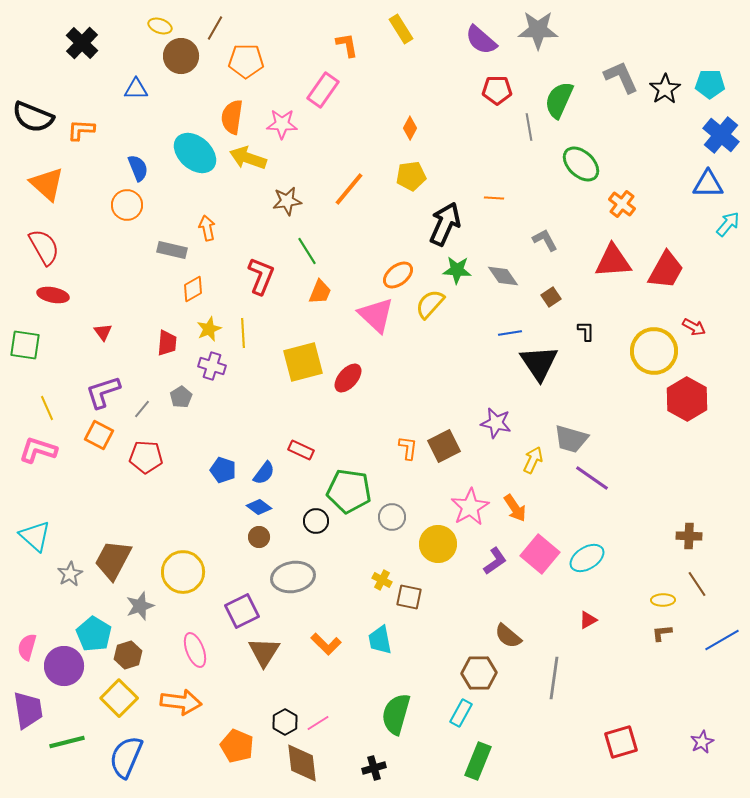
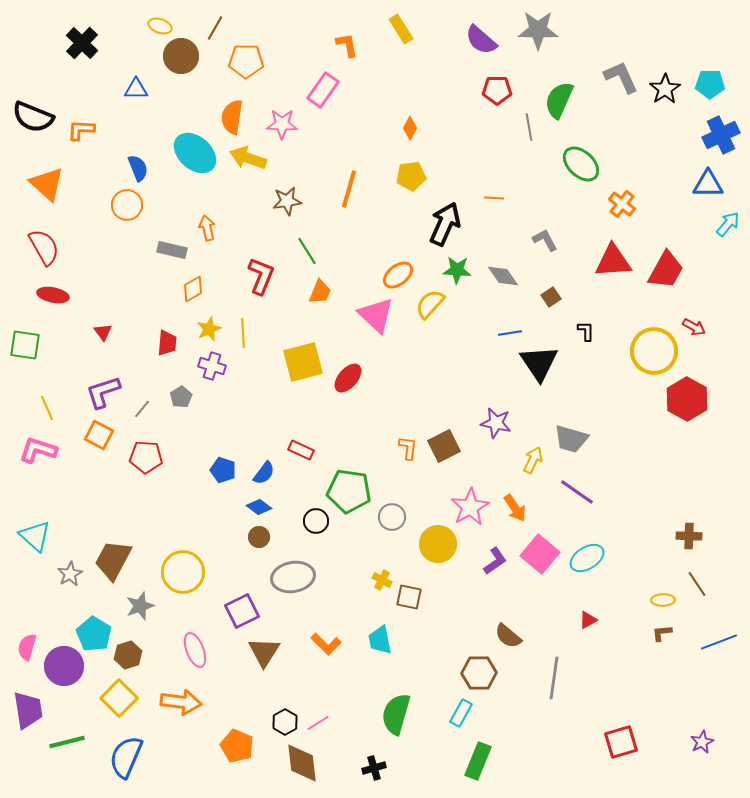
blue cross at (721, 135): rotated 24 degrees clockwise
orange line at (349, 189): rotated 24 degrees counterclockwise
purple line at (592, 478): moved 15 px left, 14 px down
blue line at (722, 640): moved 3 px left, 2 px down; rotated 9 degrees clockwise
